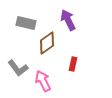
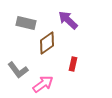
purple arrow: rotated 20 degrees counterclockwise
gray L-shape: moved 2 px down
pink arrow: moved 3 px down; rotated 80 degrees clockwise
